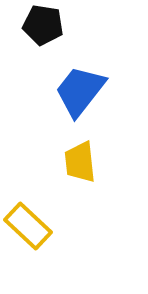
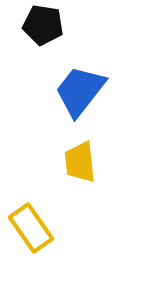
yellow rectangle: moved 3 px right, 2 px down; rotated 12 degrees clockwise
